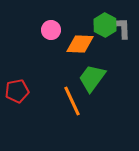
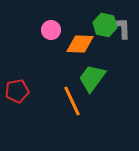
green hexagon: rotated 15 degrees counterclockwise
